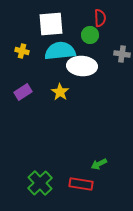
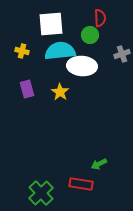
gray cross: rotated 28 degrees counterclockwise
purple rectangle: moved 4 px right, 3 px up; rotated 72 degrees counterclockwise
green cross: moved 1 px right, 10 px down
